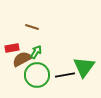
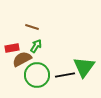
green arrow: moved 6 px up
